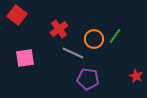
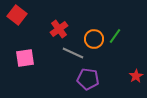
red star: rotated 16 degrees clockwise
